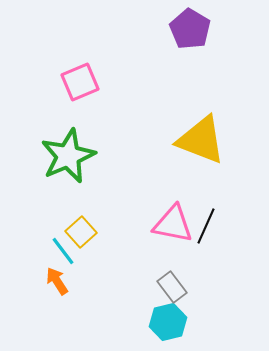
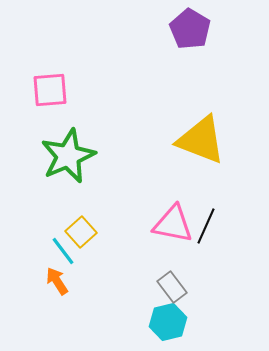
pink square: moved 30 px left, 8 px down; rotated 18 degrees clockwise
